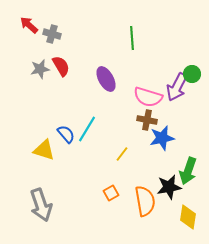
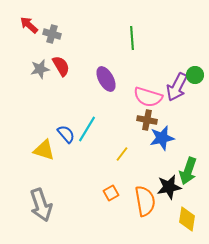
green circle: moved 3 px right, 1 px down
yellow diamond: moved 1 px left, 2 px down
